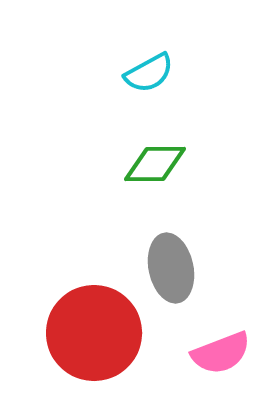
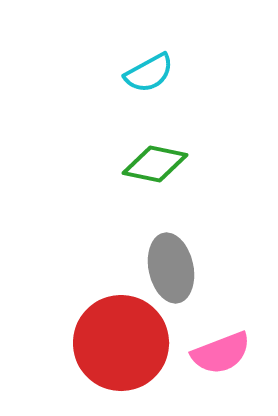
green diamond: rotated 12 degrees clockwise
red circle: moved 27 px right, 10 px down
